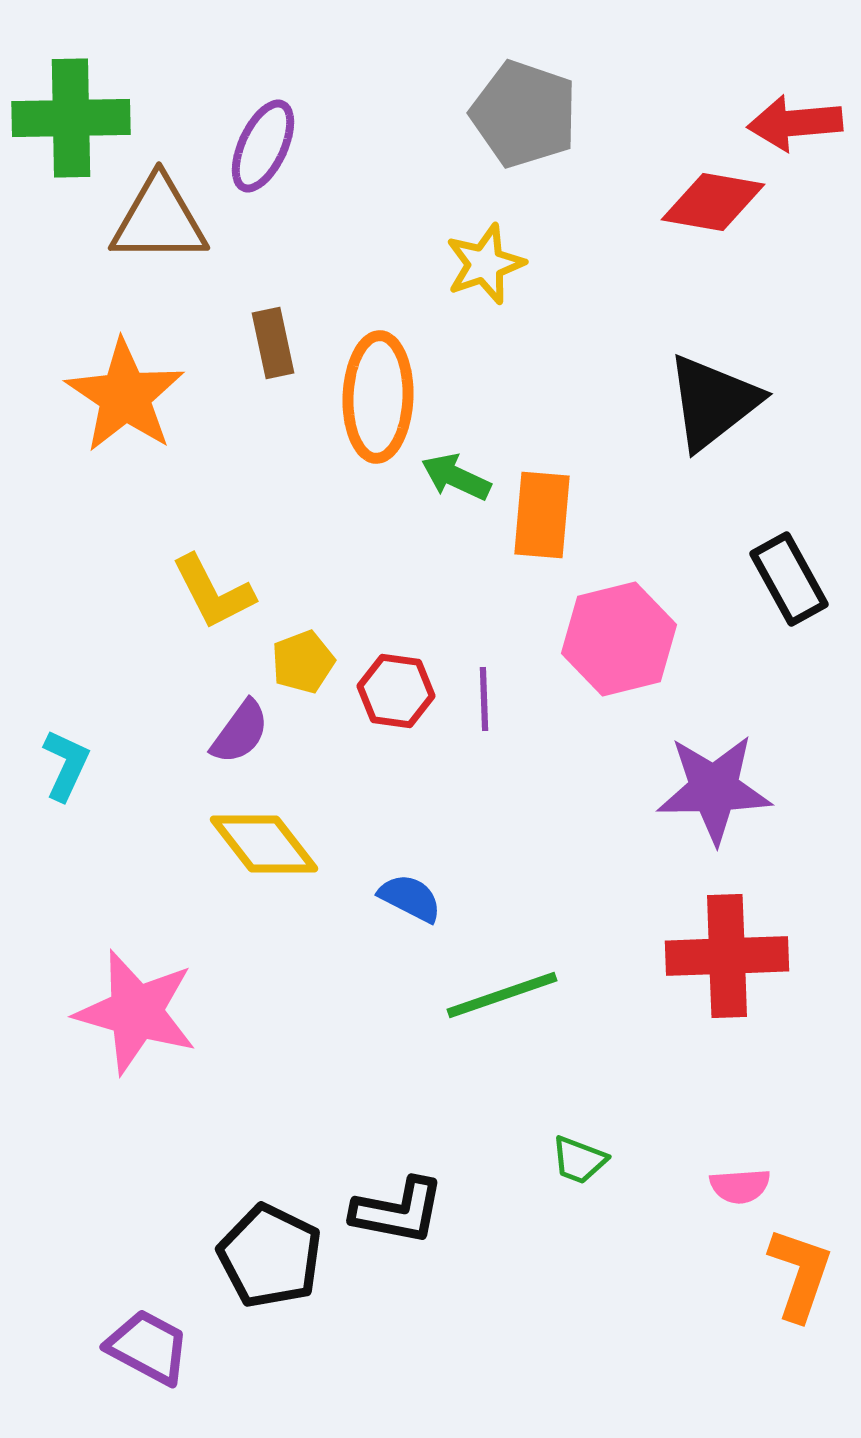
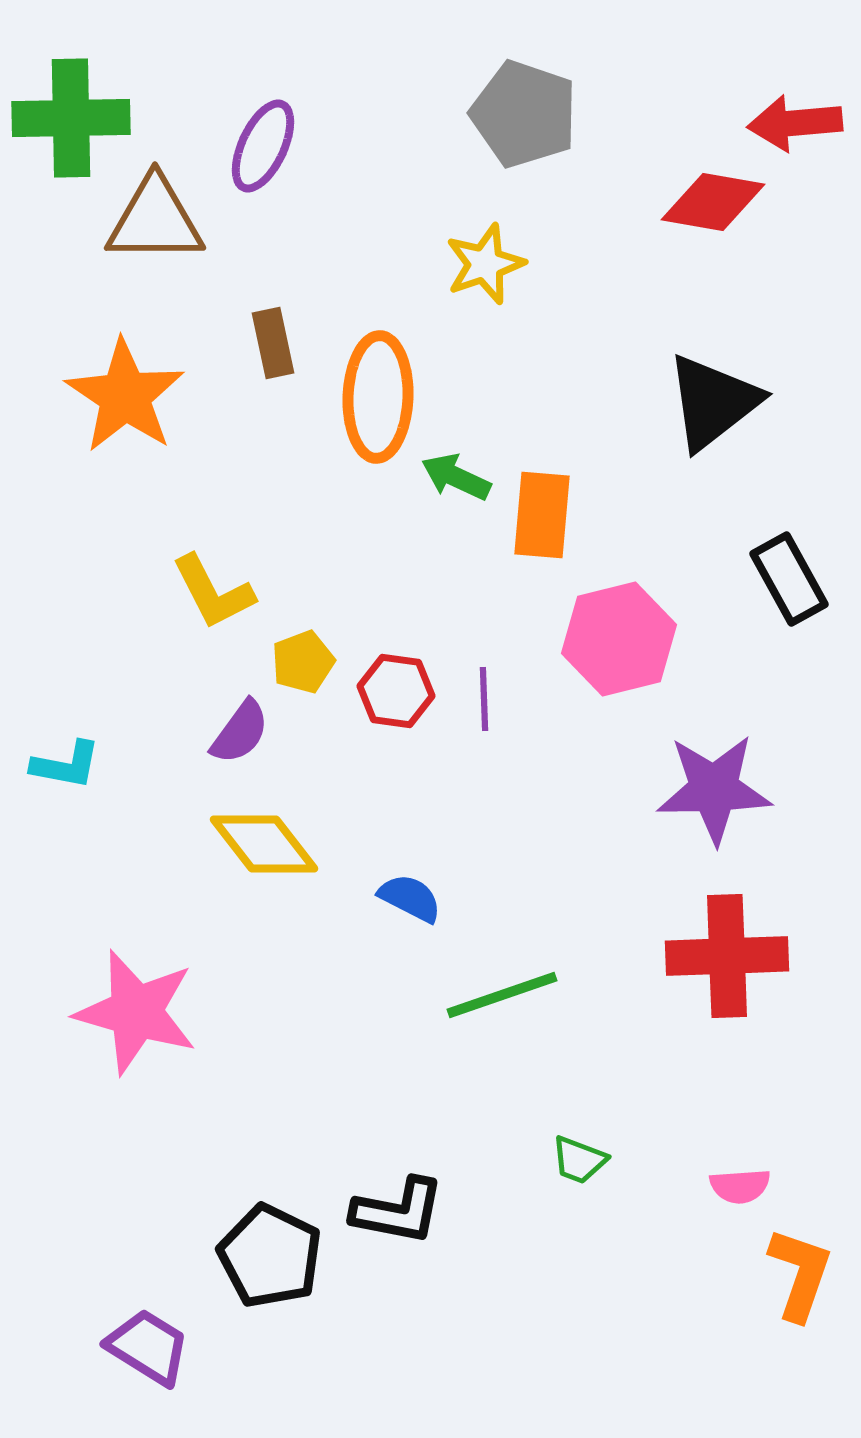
brown triangle: moved 4 px left
cyan L-shape: rotated 76 degrees clockwise
purple trapezoid: rotated 4 degrees clockwise
